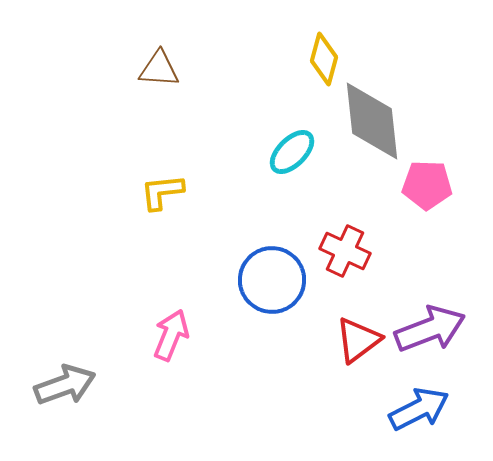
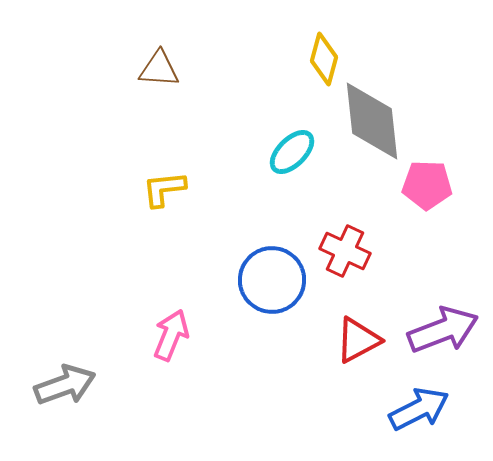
yellow L-shape: moved 2 px right, 3 px up
purple arrow: moved 13 px right, 1 px down
red triangle: rotated 9 degrees clockwise
